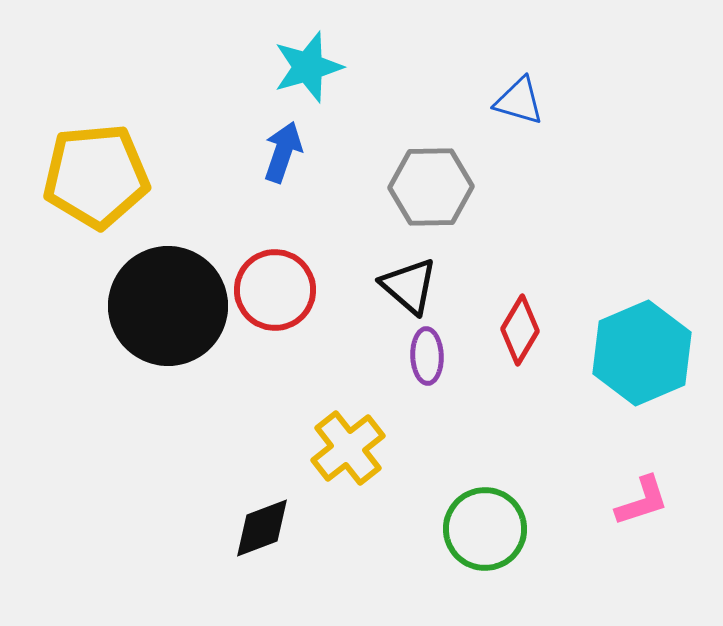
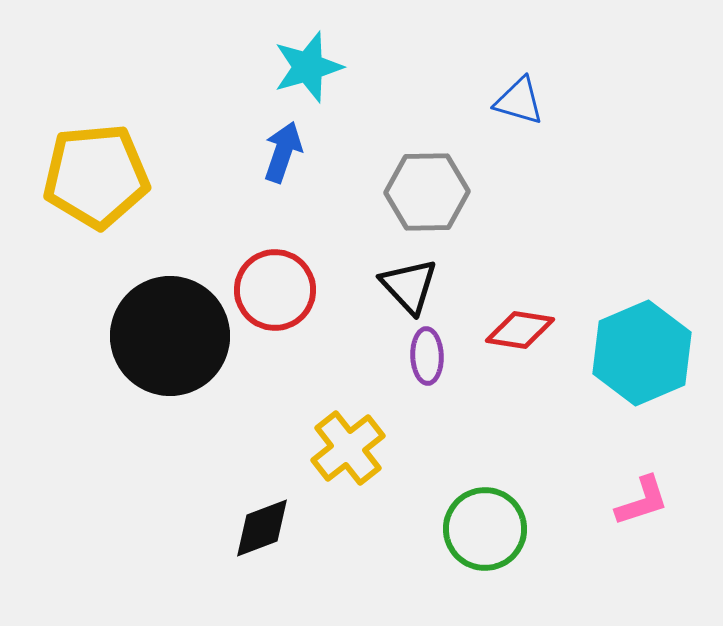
gray hexagon: moved 4 px left, 5 px down
black triangle: rotated 6 degrees clockwise
black circle: moved 2 px right, 30 px down
red diamond: rotated 68 degrees clockwise
